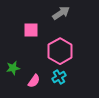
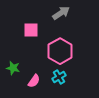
green star: rotated 24 degrees clockwise
